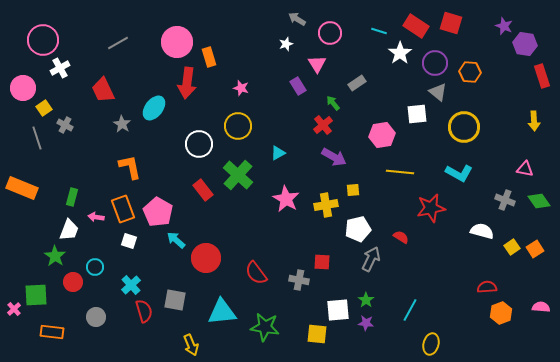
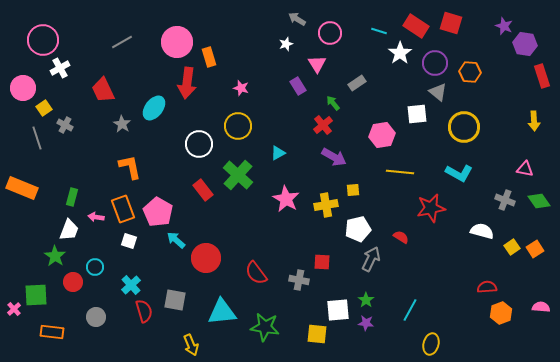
gray line at (118, 43): moved 4 px right, 1 px up
